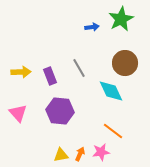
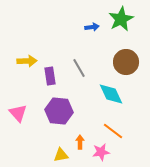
brown circle: moved 1 px right, 1 px up
yellow arrow: moved 6 px right, 11 px up
purple rectangle: rotated 12 degrees clockwise
cyan diamond: moved 3 px down
purple hexagon: moved 1 px left
orange arrow: moved 12 px up; rotated 24 degrees counterclockwise
